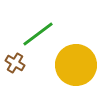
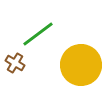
yellow circle: moved 5 px right
